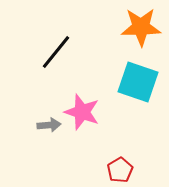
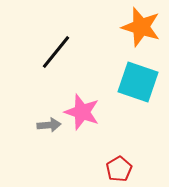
orange star: rotated 18 degrees clockwise
red pentagon: moved 1 px left, 1 px up
